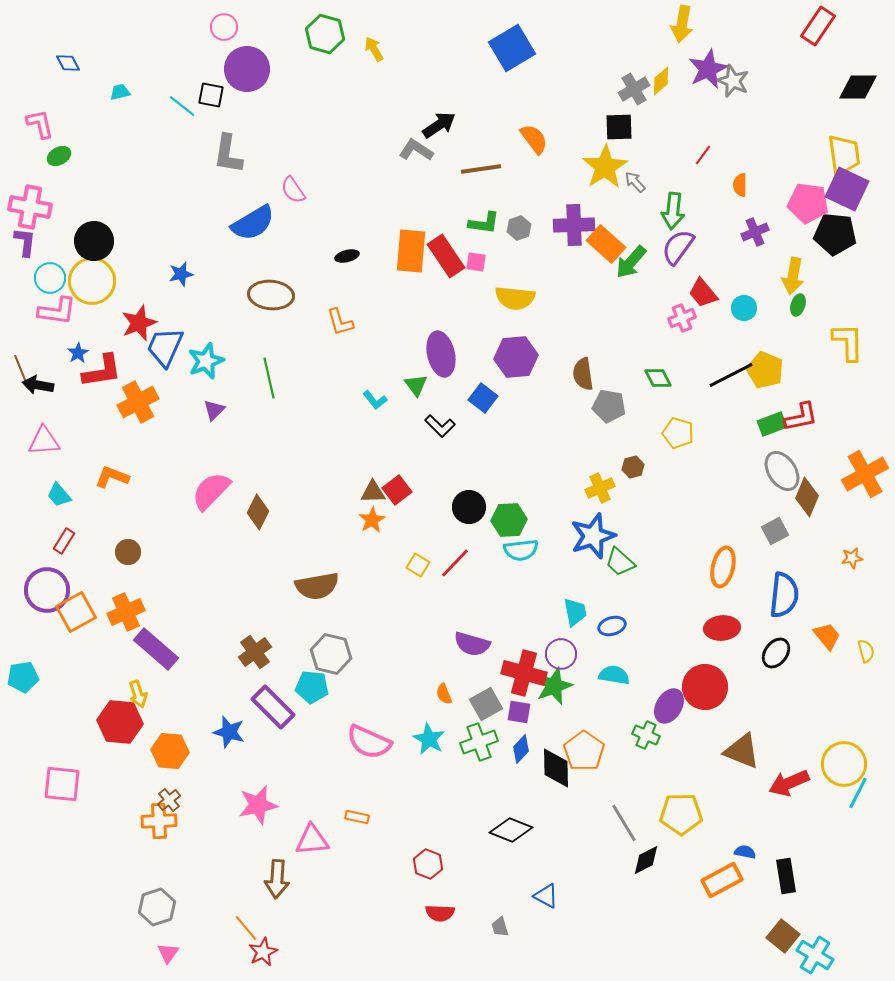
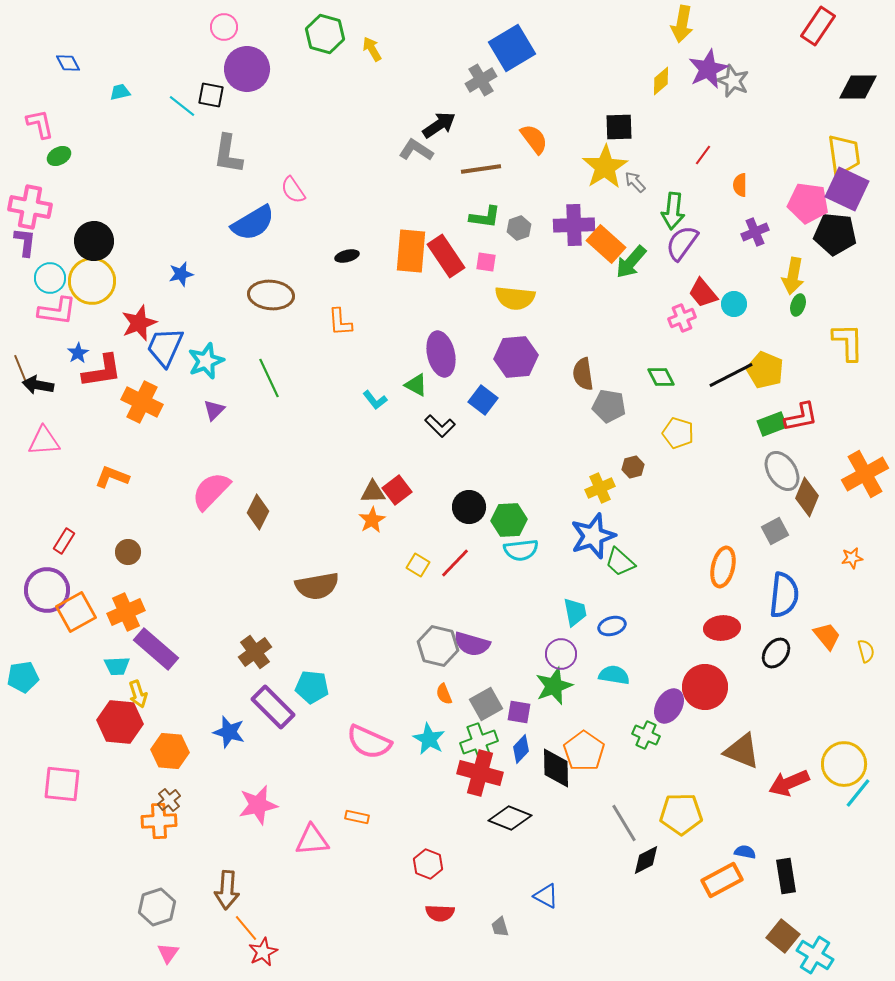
yellow arrow at (374, 49): moved 2 px left
gray cross at (634, 89): moved 153 px left, 9 px up
green L-shape at (484, 223): moved 1 px right, 6 px up
purple semicircle at (678, 247): moved 4 px right, 4 px up
pink square at (476, 262): moved 10 px right
cyan circle at (744, 308): moved 10 px left, 4 px up
orange L-shape at (340, 322): rotated 12 degrees clockwise
green line at (269, 378): rotated 12 degrees counterclockwise
green diamond at (658, 378): moved 3 px right, 1 px up
green triangle at (416, 385): rotated 25 degrees counterclockwise
blue square at (483, 398): moved 2 px down
orange cross at (138, 402): moved 4 px right; rotated 36 degrees counterclockwise
cyan trapezoid at (59, 495): moved 58 px right, 171 px down; rotated 52 degrees counterclockwise
gray hexagon at (331, 654): moved 107 px right, 8 px up
red cross at (524, 673): moved 44 px left, 100 px down
cyan line at (858, 793): rotated 12 degrees clockwise
black diamond at (511, 830): moved 1 px left, 12 px up
brown arrow at (277, 879): moved 50 px left, 11 px down
